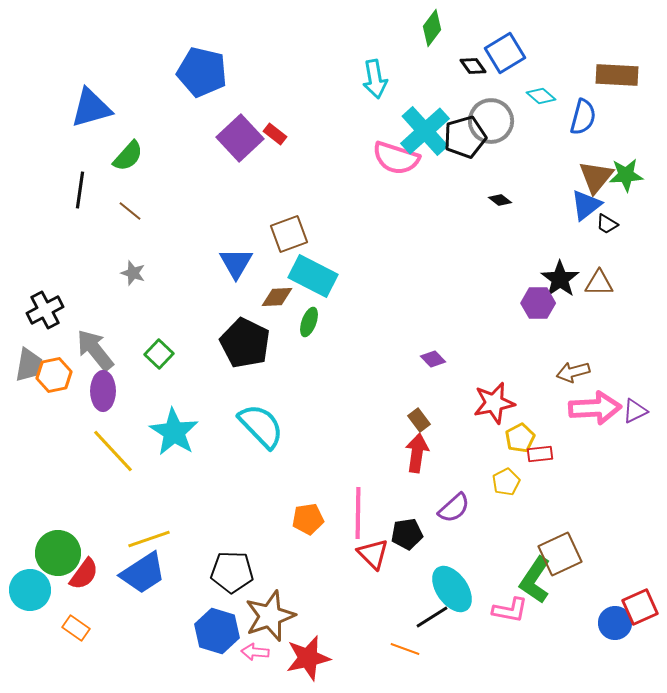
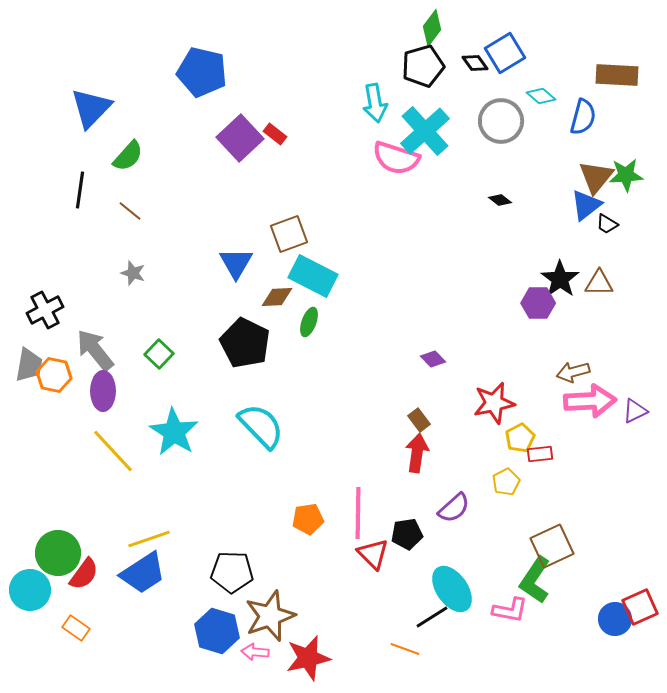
black diamond at (473, 66): moved 2 px right, 3 px up
cyan arrow at (375, 79): moved 24 px down
blue triangle at (91, 108): rotated 30 degrees counterclockwise
gray circle at (491, 121): moved 10 px right
black pentagon at (465, 137): moved 42 px left, 71 px up
orange hexagon at (54, 375): rotated 24 degrees clockwise
pink arrow at (595, 408): moved 5 px left, 7 px up
brown square at (560, 554): moved 8 px left, 8 px up
blue circle at (615, 623): moved 4 px up
